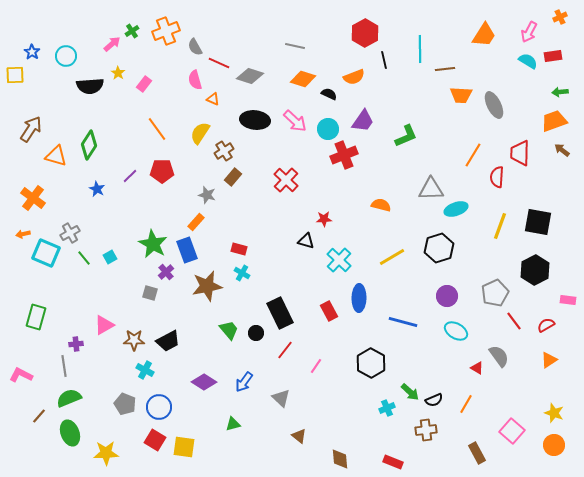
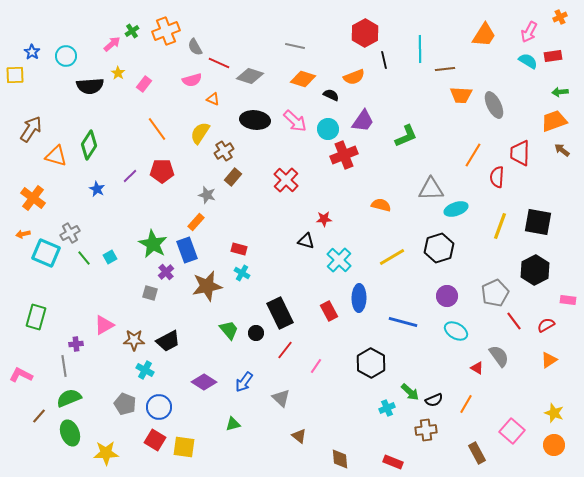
pink semicircle at (195, 80): moved 3 px left; rotated 90 degrees counterclockwise
black semicircle at (329, 94): moved 2 px right, 1 px down
